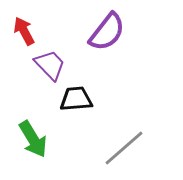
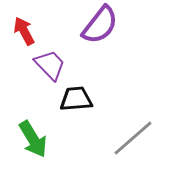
purple semicircle: moved 7 px left, 7 px up
gray line: moved 9 px right, 10 px up
